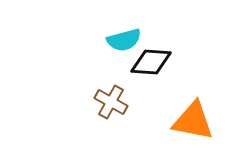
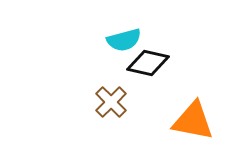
black diamond: moved 3 px left, 1 px down; rotated 9 degrees clockwise
brown cross: rotated 16 degrees clockwise
